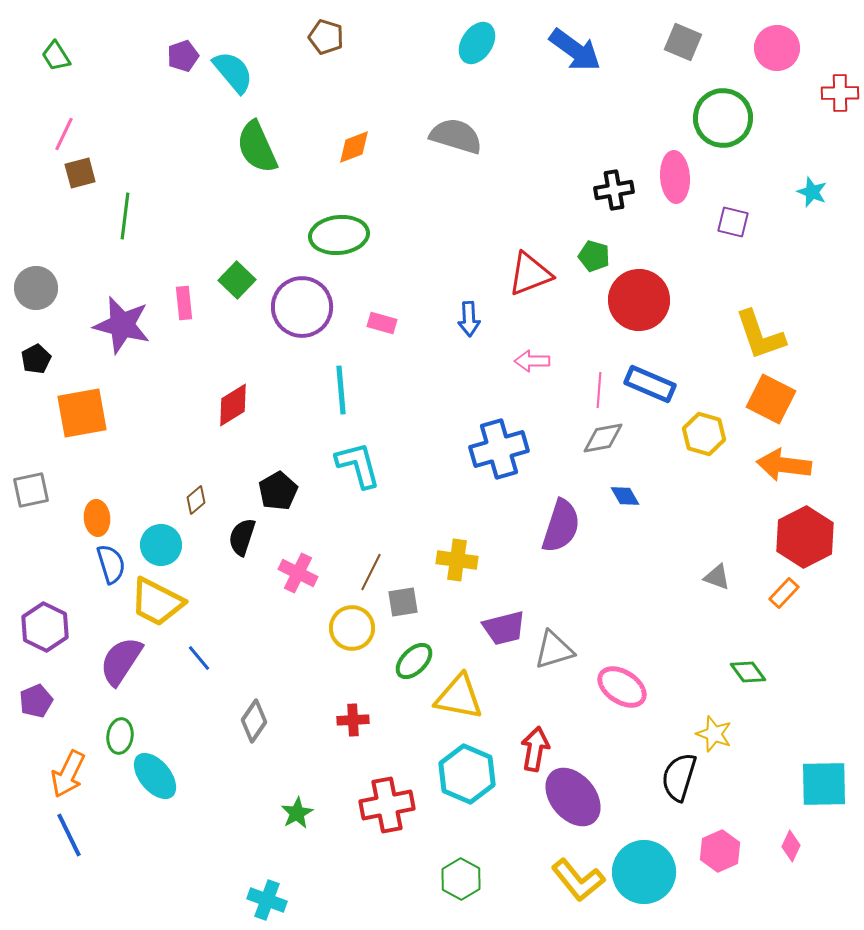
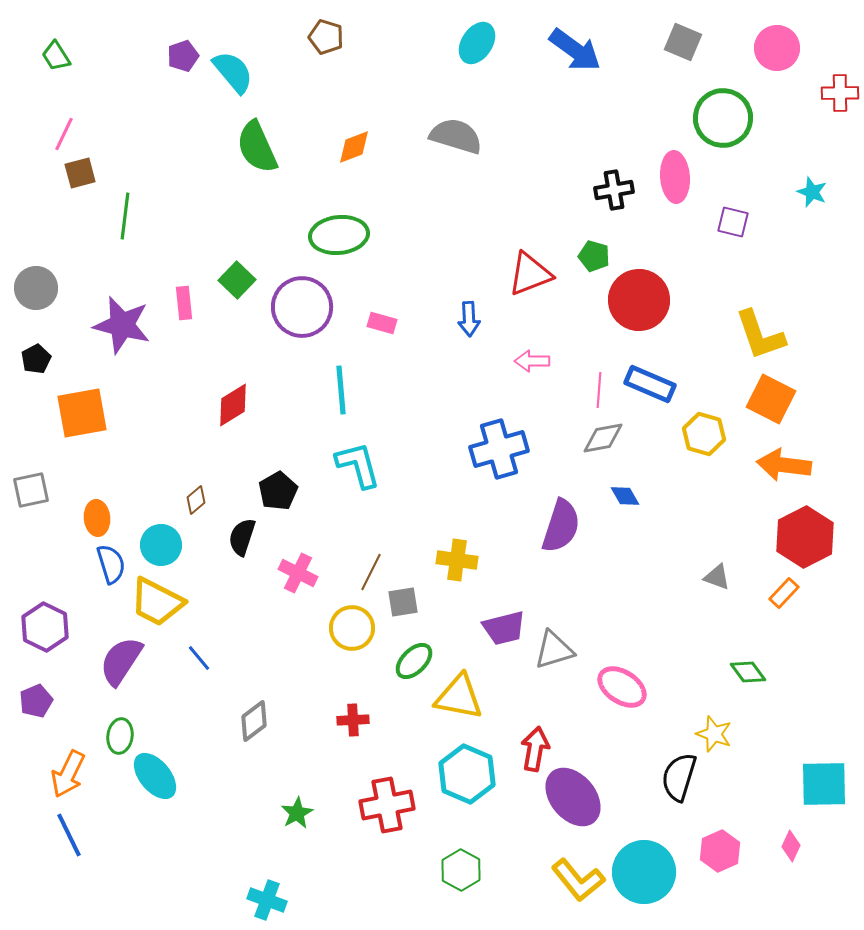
gray diamond at (254, 721): rotated 18 degrees clockwise
green hexagon at (461, 879): moved 9 px up
